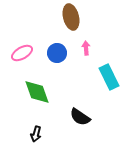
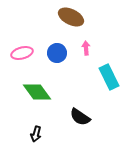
brown ellipse: rotated 50 degrees counterclockwise
pink ellipse: rotated 15 degrees clockwise
green diamond: rotated 16 degrees counterclockwise
